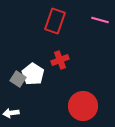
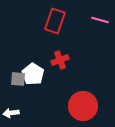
gray square: rotated 28 degrees counterclockwise
